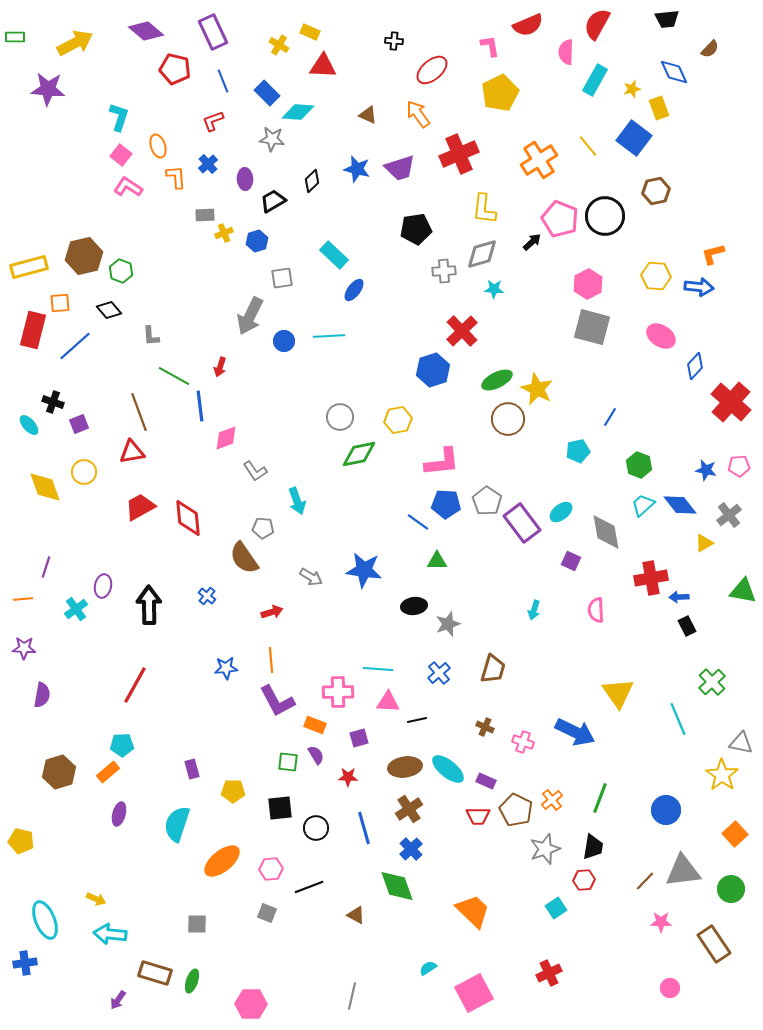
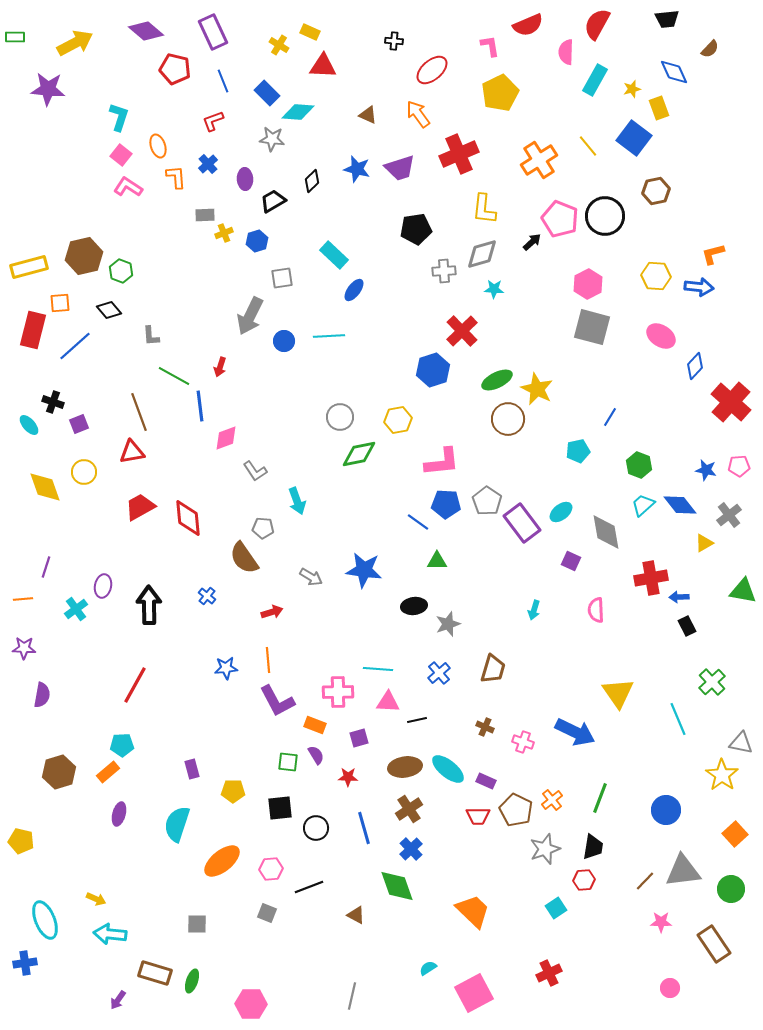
orange line at (271, 660): moved 3 px left
